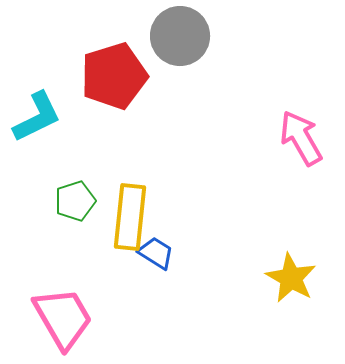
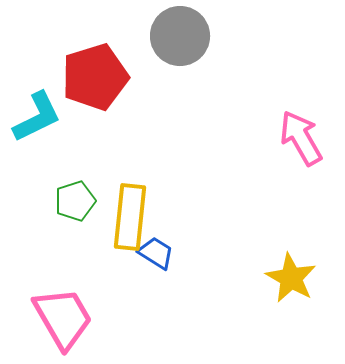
red pentagon: moved 19 px left, 1 px down
